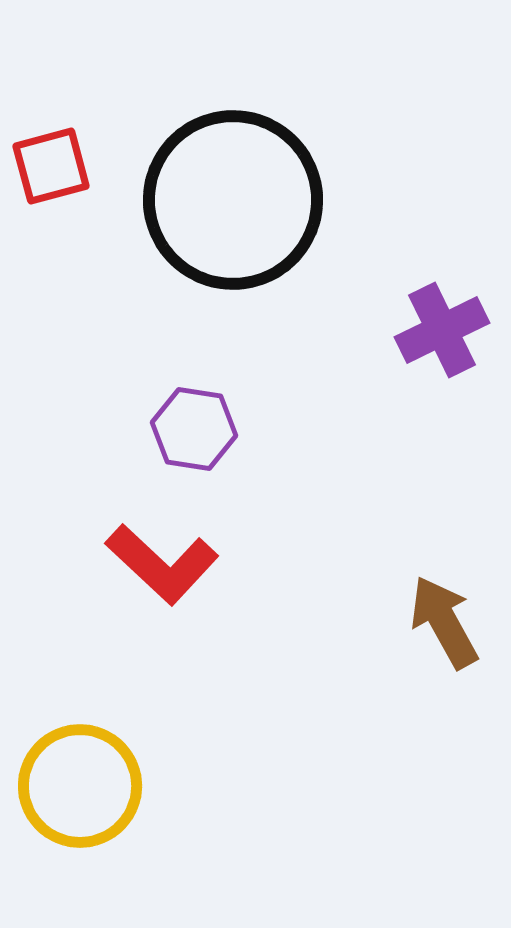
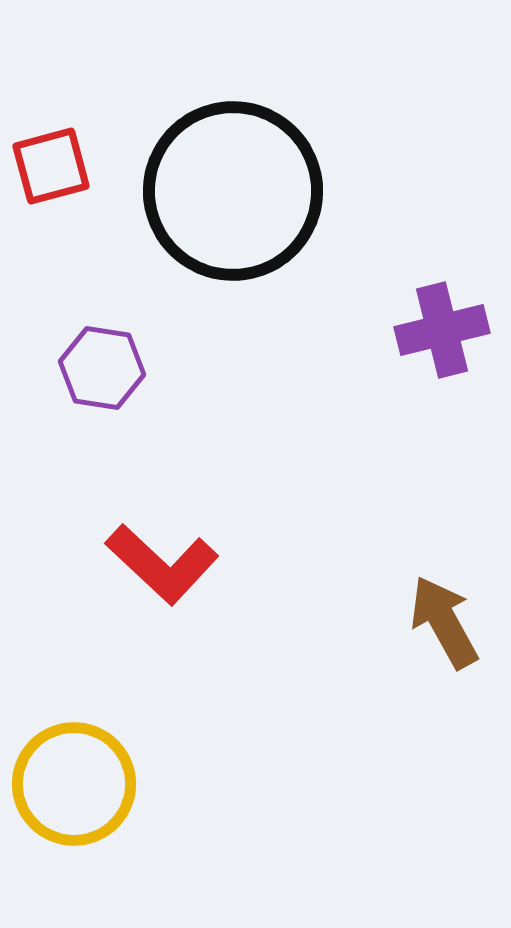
black circle: moved 9 px up
purple cross: rotated 12 degrees clockwise
purple hexagon: moved 92 px left, 61 px up
yellow circle: moved 6 px left, 2 px up
